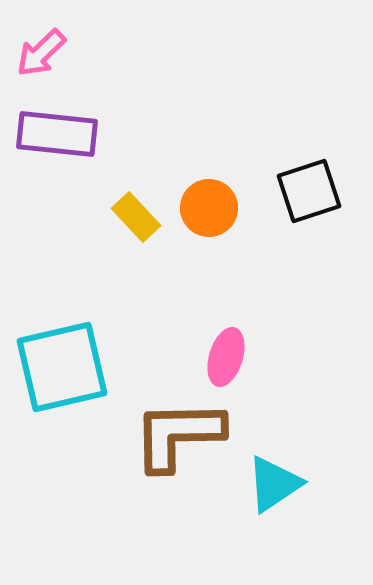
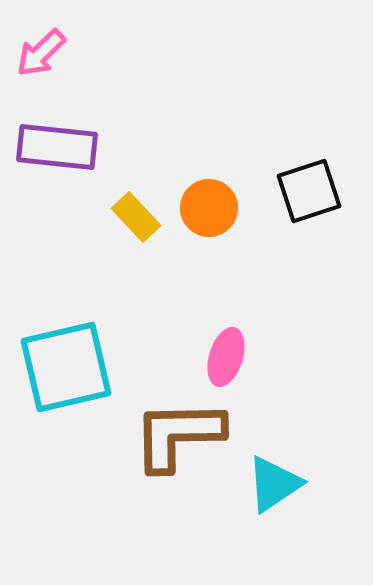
purple rectangle: moved 13 px down
cyan square: moved 4 px right
